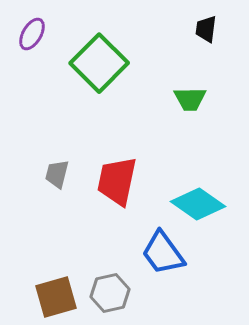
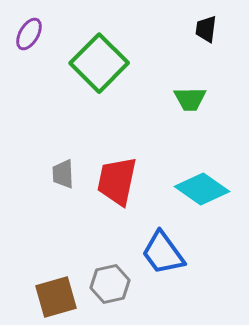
purple ellipse: moved 3 px left
gray trapezoid: moved 6 px right; rotated 16 degrees counterclockwise
cyan diamond: moved 4 px right, 15 px up
gray hexagon: moved 9 px up
